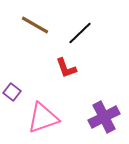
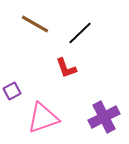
brown line: moved 1 px up
purple square: moved 1 px up; rotated 24 degrees clockwise
